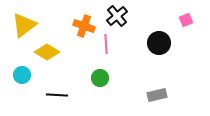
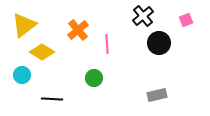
black cross: moved 26 px right
orange cross: moved 6 px left, 4 px down; rotated 30 degrees clockwise
pink line: moved 1 px right
yellow diamond: moved 5 px left
green circle: moved 6 px left
black line: moved 5 px left, 4 px down
